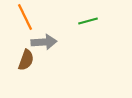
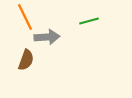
green line: moved 1 px right
gray arrow: moved 3 px right, 5 px up
